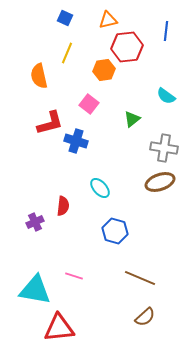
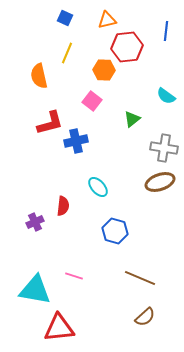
orange triangle: moved 1 px left
orange hexagon: rotated 10 degrees clockwise
pink square: moved 3 px right, 3 px up
blue cross: rotated 30 degrees counterclockwise
cyan ellipse: moved 2 px left, 1 px up
